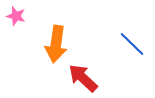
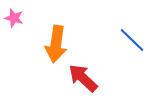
pink star: moved 2 px left, 2 px down
blue line: moved 4 px up
